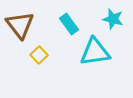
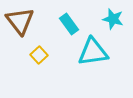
brown triangle: moved 4 px up
cyan triangle: moved 2 px left
